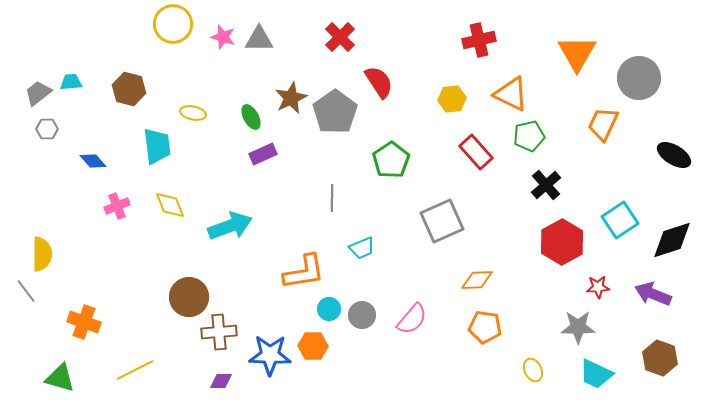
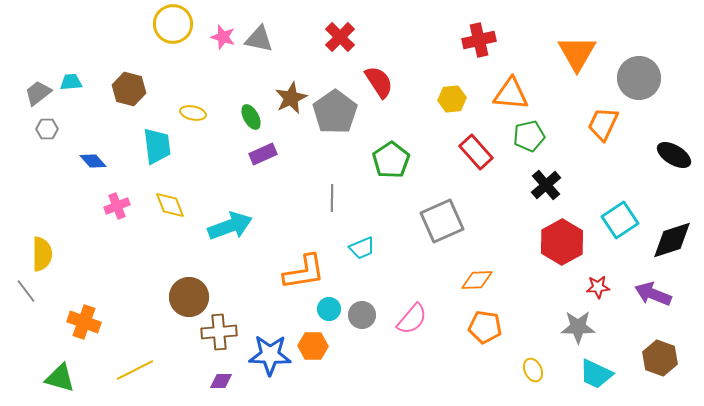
gray triangle at (259, 39): rotated 12 degrees clockwise
orange triangle at (511, 94): rotated 21 degrees counterclockwise
